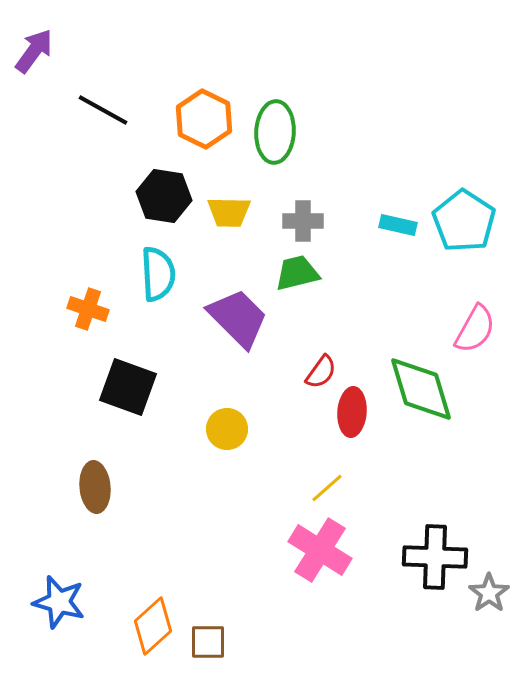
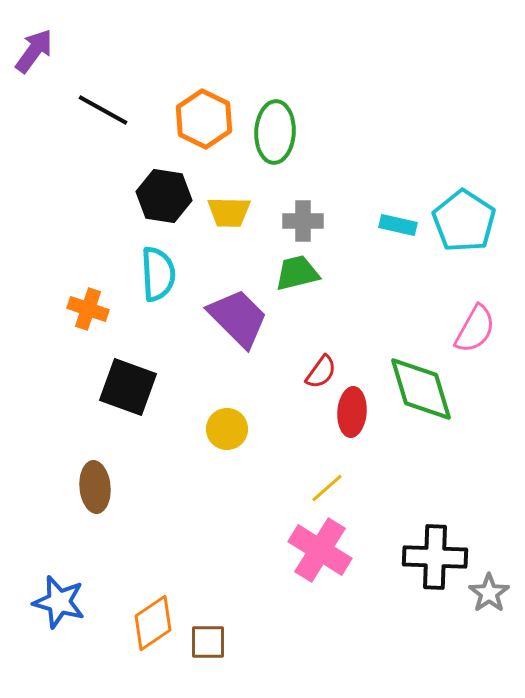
orange diamond: moved 3 px up; rotated 8 degrees clockwise
